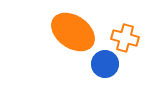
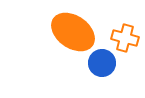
blue circle: moved 3 px left, 1 px up
